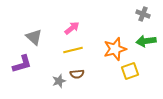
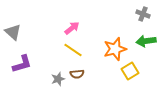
gray triangle: moved 21 px left, 5 px up
yellow line: rotated 48 degrees clockwise
yellow square: rotated 12 degrees counterclockwise
gray star: moved 1 px left, 2 px up
